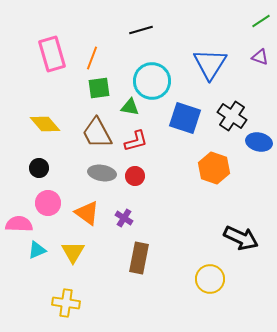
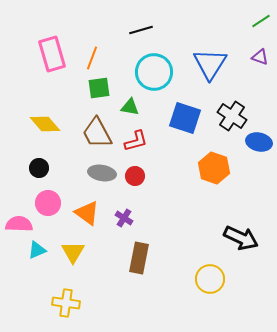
cyan circle: moved 2 px right, 9 px up
